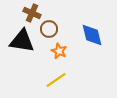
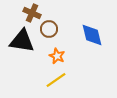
orange star: moved 2 px left, 5 px down
